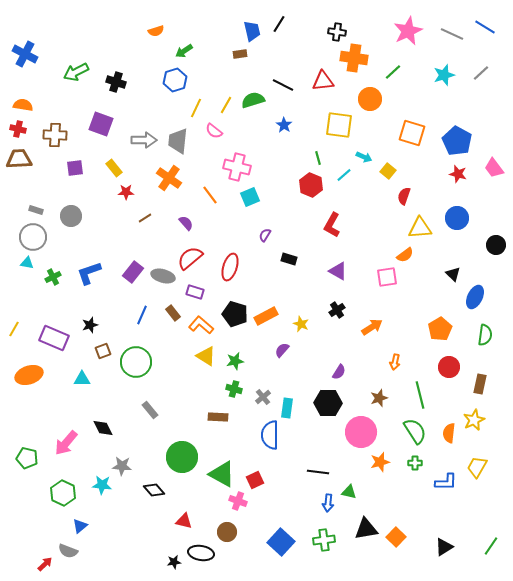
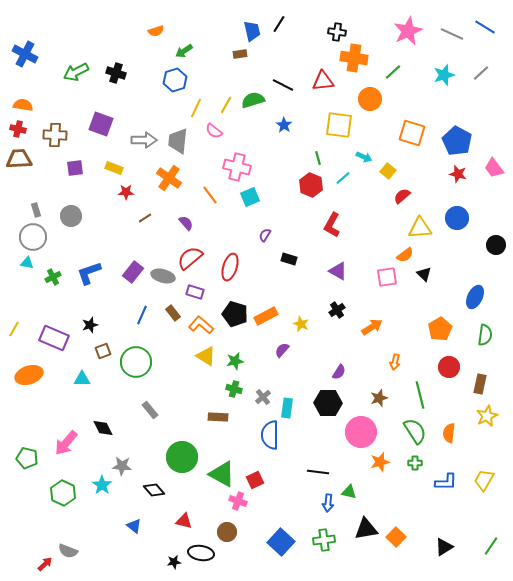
black cross at (116, 82): moved 9 px up
yellow rectangle at (114, 168): rotated 30 degrees counterclockwise
cyan line at (344, 175): moved 1 px left, 3 px down
red semicircle at (404, 196): moved 2 px left; rotated 30 degrees clockwise
gray rectangle at (36, 210): rotated 56 degrees clockwise
black triangle at (453, 274): moved 29 px left
yellow star at (474, 420): moved 13 px right, 4 px up
yellow trapezoid at (477, 467): moved 7 px right, 13 px down
cyan star at (102, 485): rotated 30 degrees clockwise
blue triangle at (80, 526): moved 54 px right; rotated 42 degrees counterclockwise
